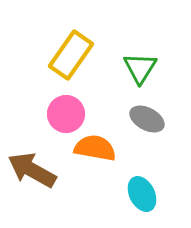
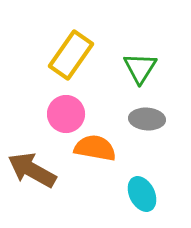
gray ellipse: rotated 24 degrees counterclockwise
